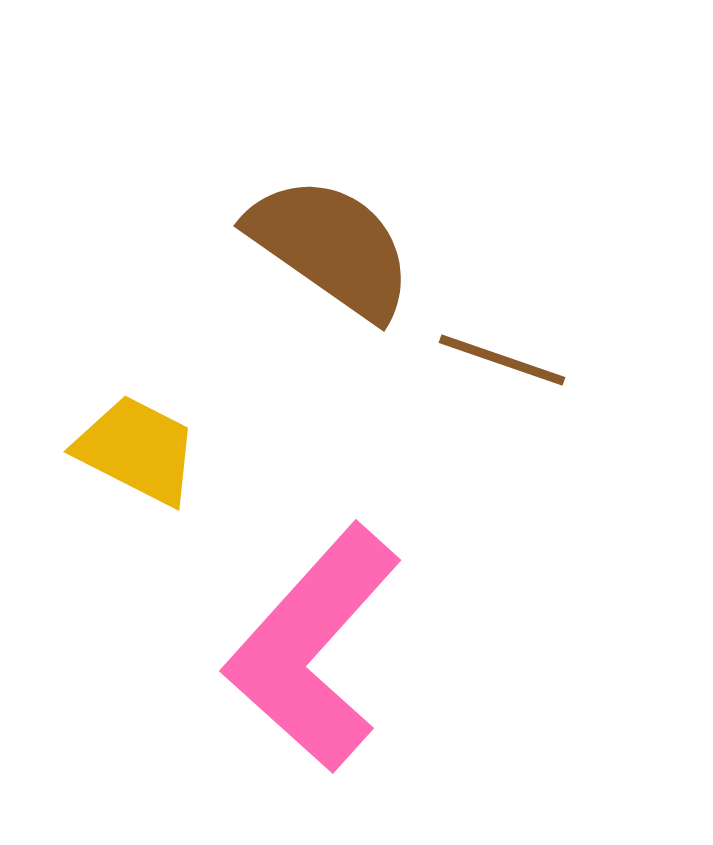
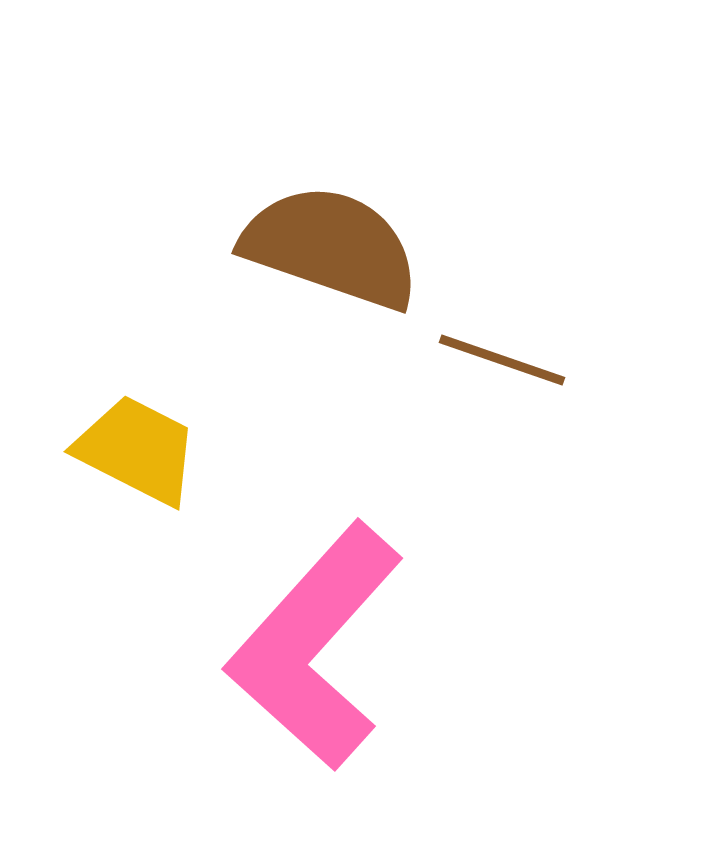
brown semicircle: rotated 16 degrees counterclockwise
pink L-shape: moved 2 px right, 2 px up
